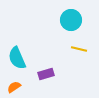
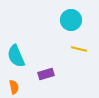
cyan semicircle: moved 1 px left, 2 px up
orange semicircle: rotated 112 degrees clockwise
